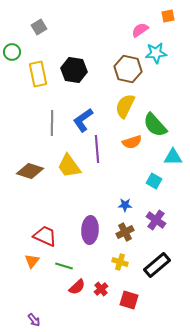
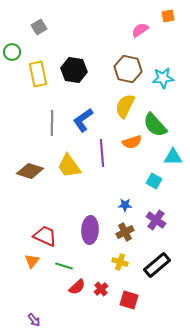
cyan star: moved 7 px right, 25 px down
purple line: moved 5 px right, 4 px down
